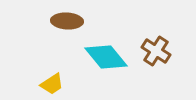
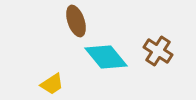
brown ellipse: moved 9 px right; rotated 68 degrees clockwise
brown cross: moved 2 px right
